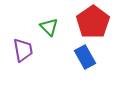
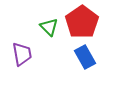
red pentagon: moved 11 px left
purple trapezoid: moved 1 px left, 4 px down
